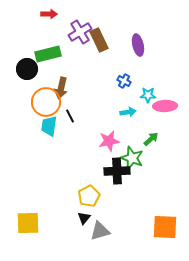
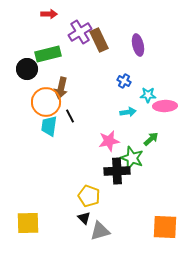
yellow pentagon: rotated 25 degrees counterclockwise
black triangle: rotated 24 degrees counterclockwise
